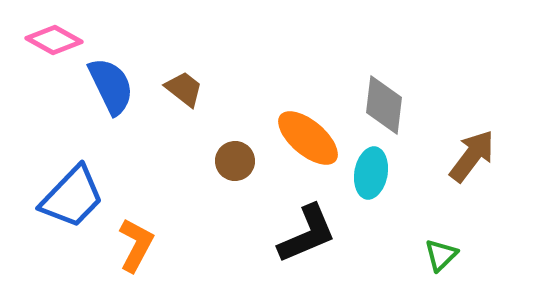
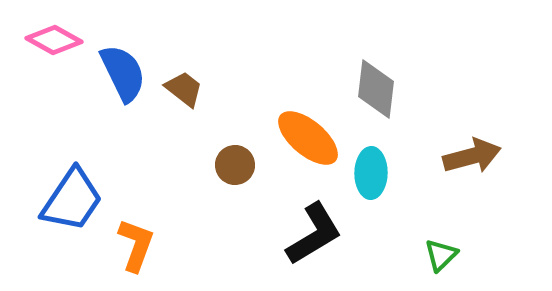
blue semicircle: moved 12 px right, 13 px up
gray diamond: moved 8 px left, 16 px up
brown arrow: rotated 38 degrees clockwise
brown circle: moved 4 px down
cyan ellipse: rotated 9 degrees counterclockwise
blue trapezoid: moved 3 px down; rotated 10 degrees counterclockwise
black L-shape: moved 7 px right; rotated 8 degrees counterclockwise
orange L-shape: rotated 8 degrees counterclockwise
